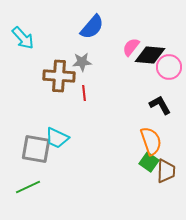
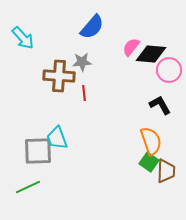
black diamond: moved 1 px right, 1 px up
pink circle: moved 3 px down
cyan trapezoid: rotated 45 degrees clockwise
gray square: moved 2 px right, 2 px down; rotated 12 degrees counterclockwise
